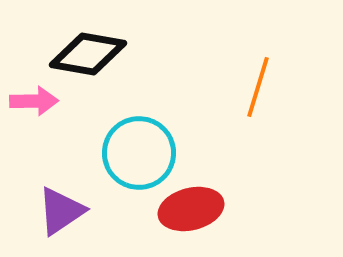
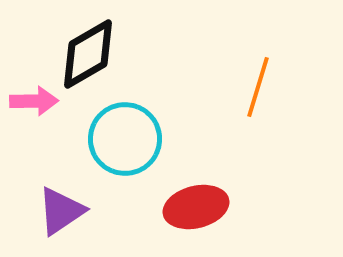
black diamond: rotated 40 degrees counterclockwise
cyan circle: moved 14 px left, 14 px up
red ellipse: moved 5 px right, 2 px up
